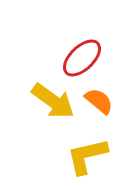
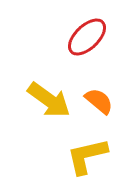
red ellipse: moved 5 px right, 21 px up
yellow arrow: moved 4 px left, 1 px up
